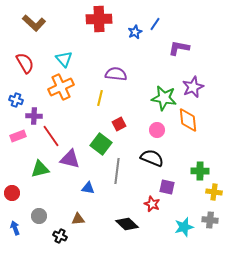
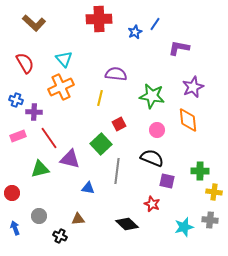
green star: moved 12 px left, 2 px up
purple cross: moved 4 px up
red line: moved 2 px left, 2 px down
green square: rotated 10 degrees clockwise
purple square: moved 6 px up
